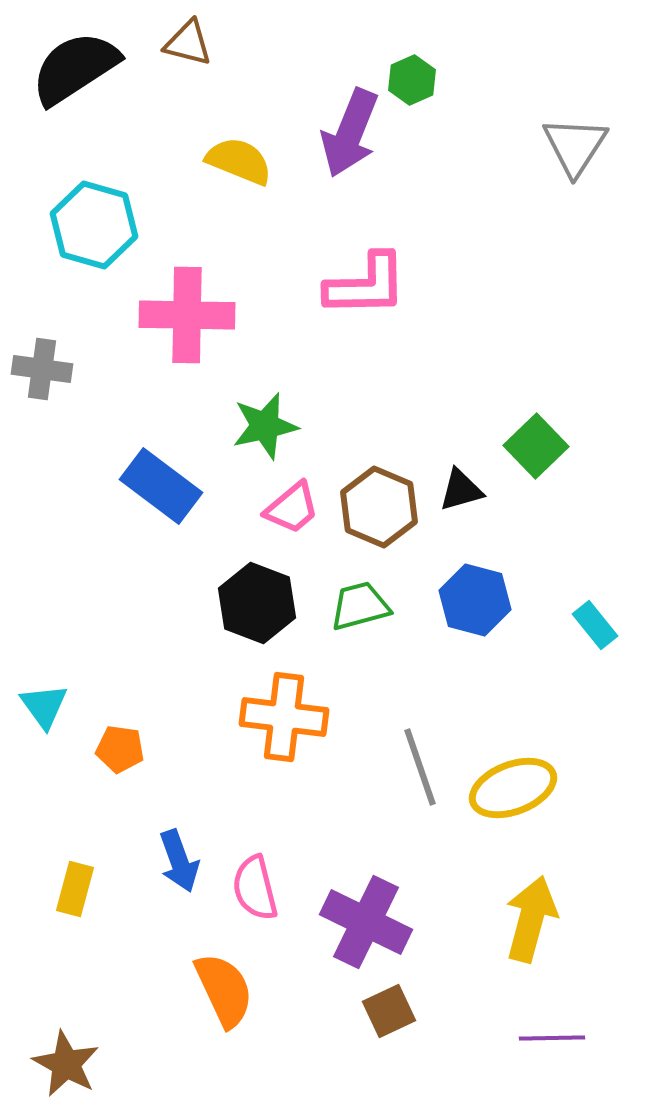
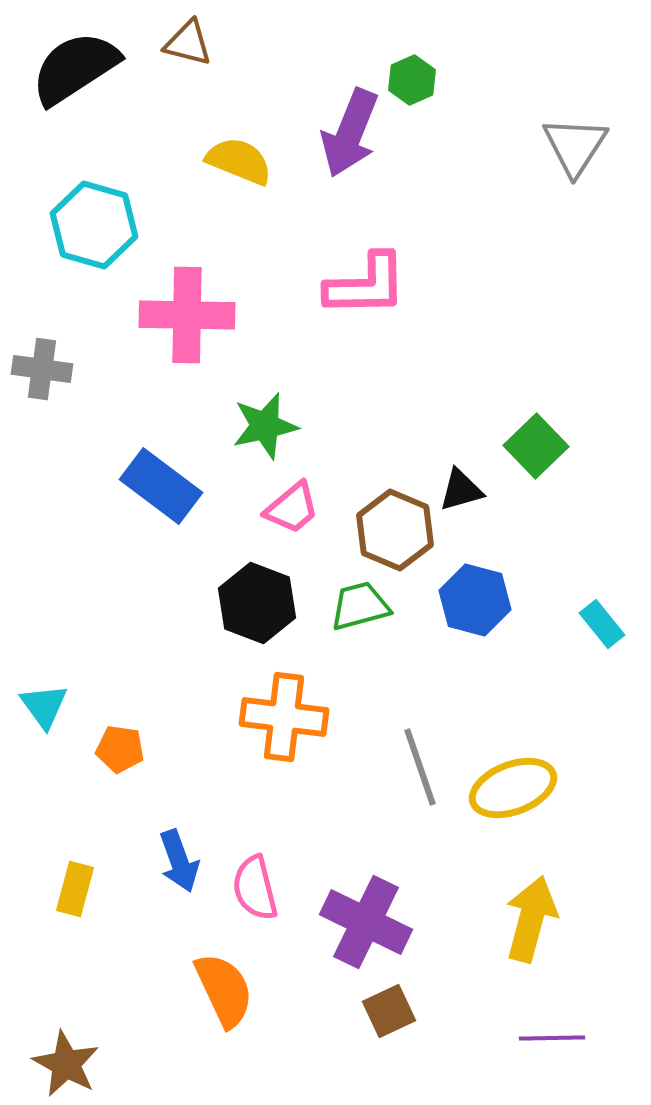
brown hexagon: moved 16 px right, 23 px down
cyan rectangle: moved 7 px right, 1 px up
